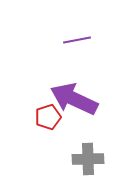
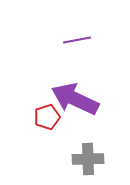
purple arrow: moved 1 px right
red pentagon: moved 1 px left
